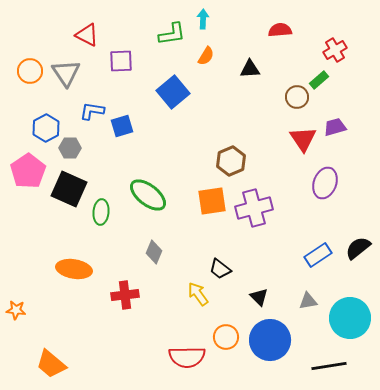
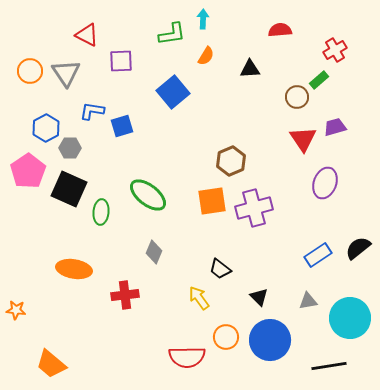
yellow arrow at (198, 294): moved 1 px right, 4 px down
